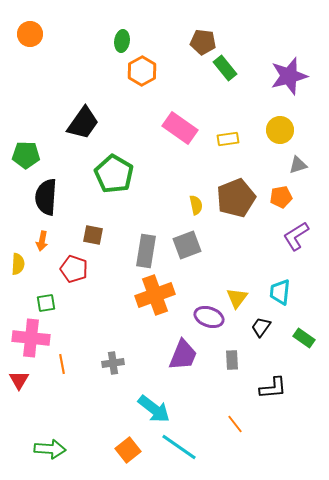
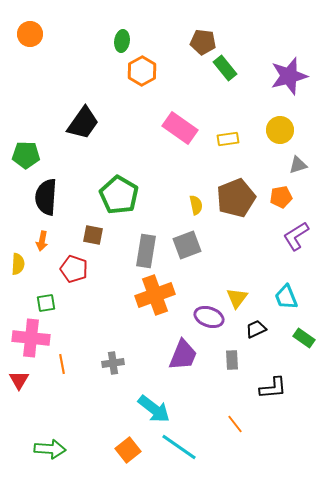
green pentagon at (114, 174): moved 5 px right, 21 px down
cyan trapezoid at (280, 292): moved 6 px right, 5 px down; rotated 28 degrees counterclockwise
black trapezoid at (261, 327): moved 5 px left, 2 px down; rotated 30 degrees clockwise
